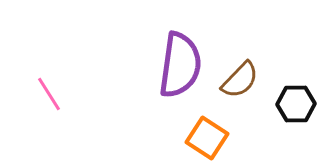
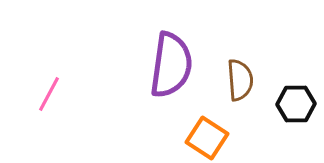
purple semicircle: moved 9 px left
brown semicircle: rotated 48 degrees counterclockwise
pink line: rotated 60 degrees clockwise
